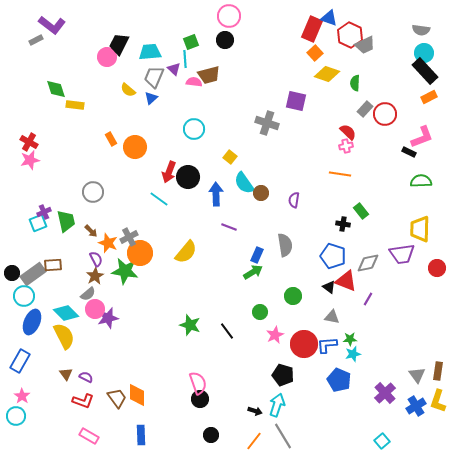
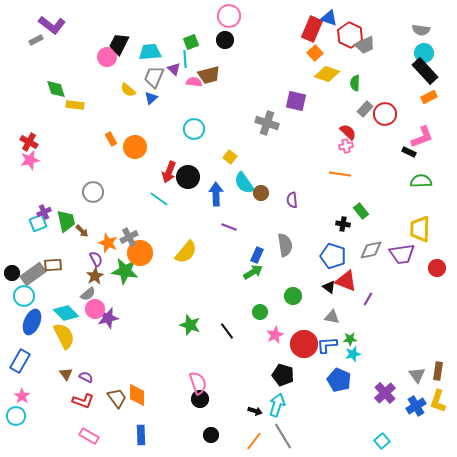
purple semicircle at (294, 200): moved 2 px left; rotated 14 degrees counterclockwise
brown arrow at (91, 231): moved 9 px left
gray diamond at (368, 263): moved 3 px right, 13 px up
